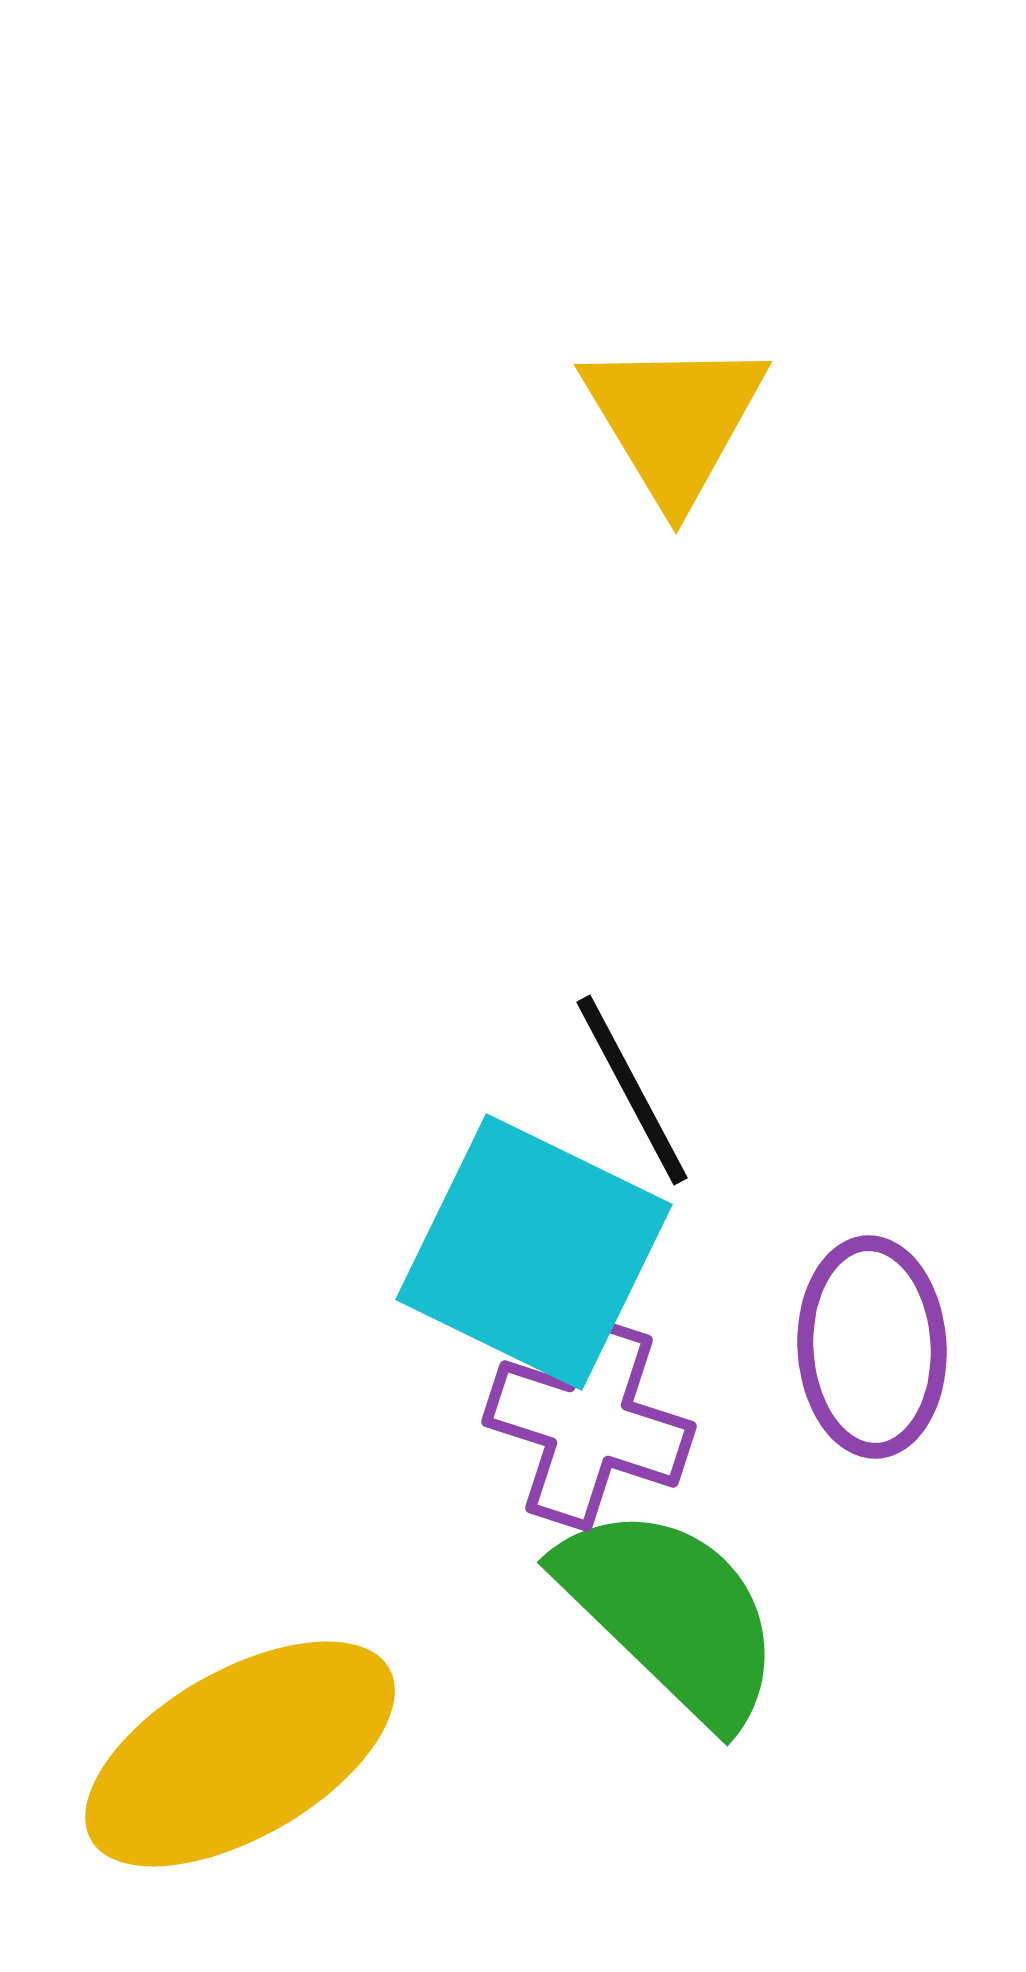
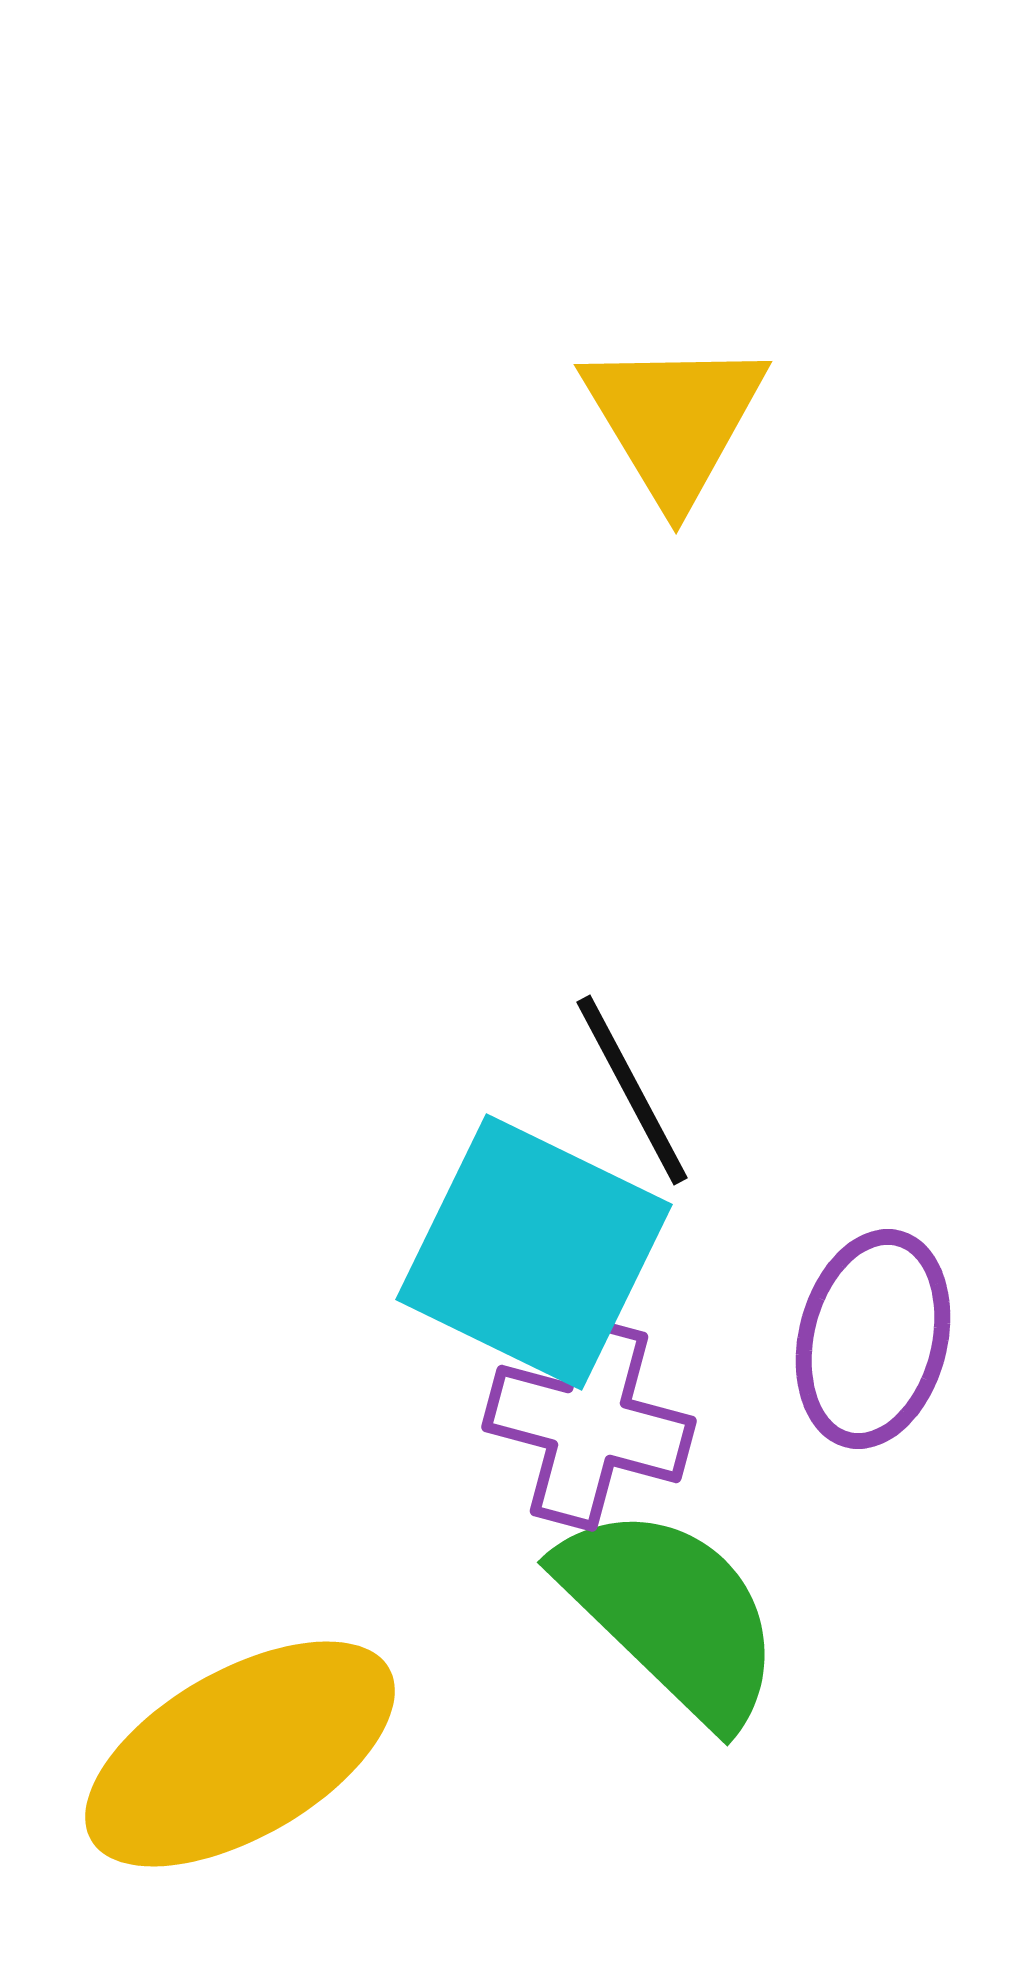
purple ellipse: moved 1 px right, 8 px up; rotated 17 degrees clockwise
purple cross: rotated 3 degrees counterclockwise
